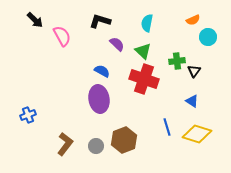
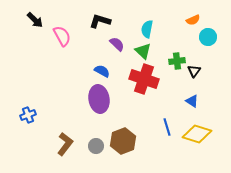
cyan semicircle: moved 6 px down
brown hexagon: moved 1 px left, 1 px down
